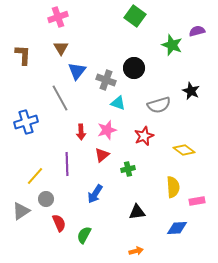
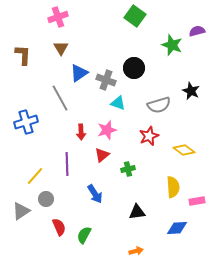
blue triangle: moved 2 px right, 2 px down; rotated 18 degrees clockwise
red star: moved 5 px right
blue arrow: rotated 66 degrees counterclockwise
red semicircle: moved 4 px down
